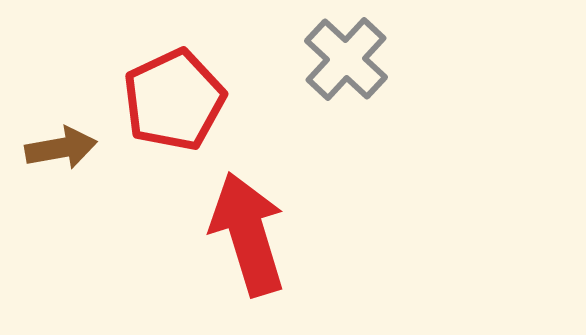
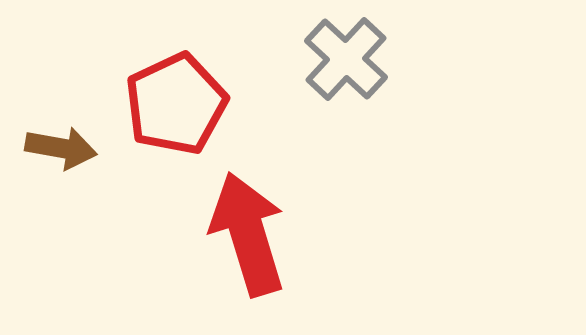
red pentagon: moved 2 px right, 4 px down
brown arrow: rotated 20 degrees clockwise
